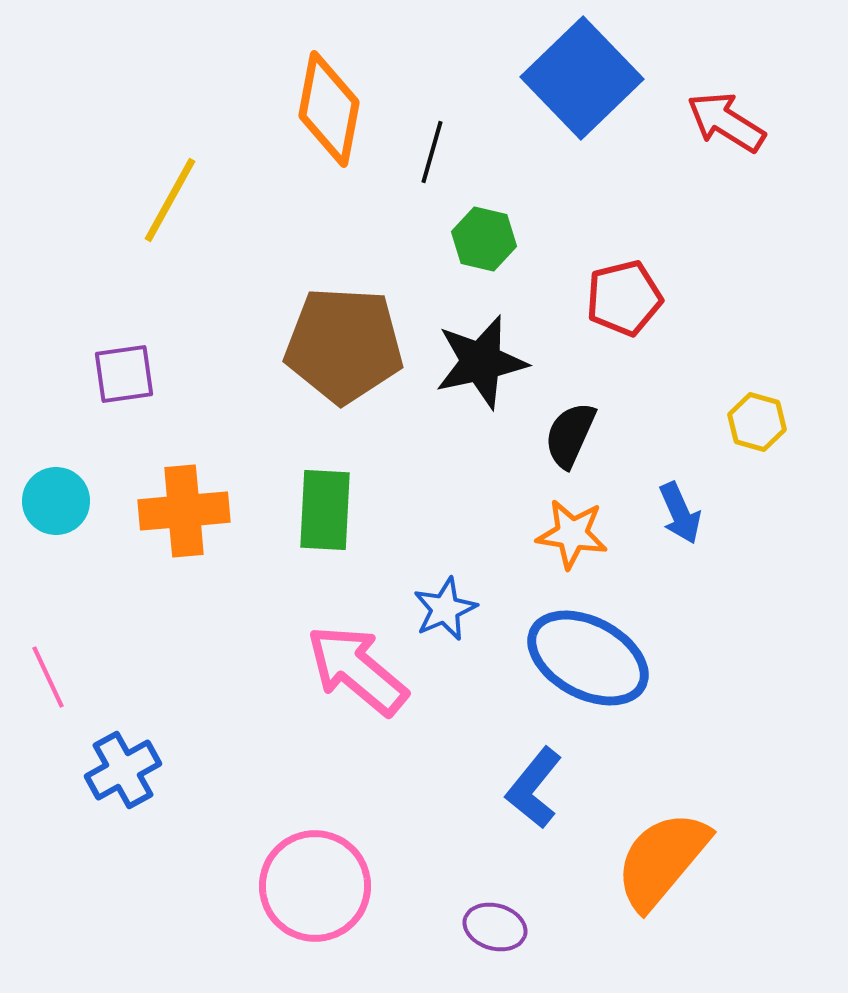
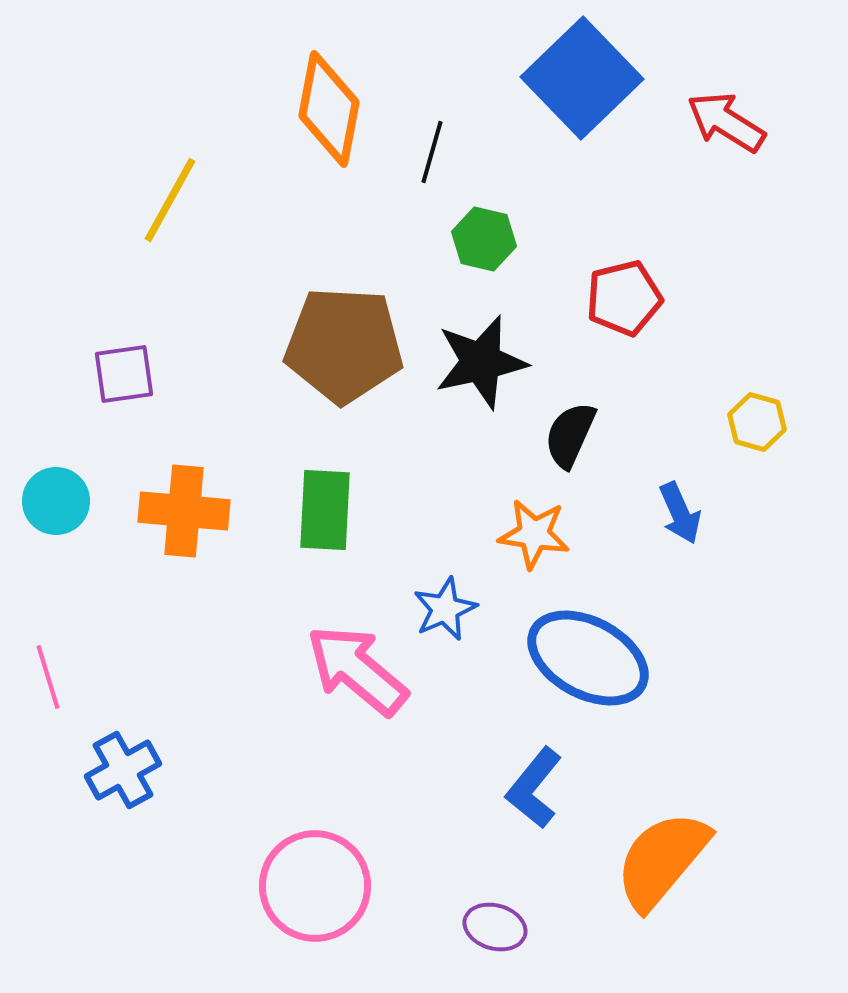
orange cross: rotated 10 degrees clockwise
orange star: moved 38 px left
pink line: rotated 8 degrees clockwise
